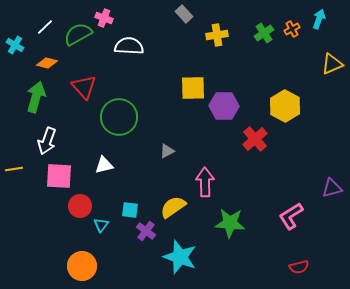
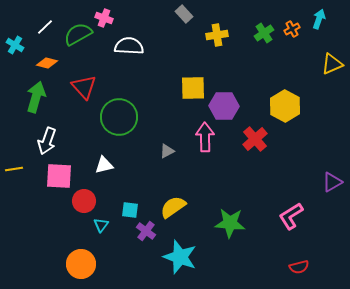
pink arrow: moved 45 px up
purple triangle: moved 6 px up; rotated 15 degrees counterclockwise
red circle: moved 4 px right, 5 px up
orange circle: moved 1 px left, 2 px up
